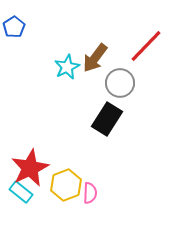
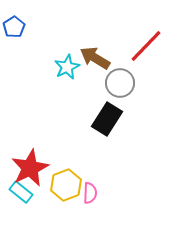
brown arrow: rotated 84 degrees clockwise
